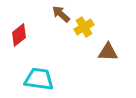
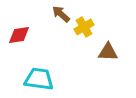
red diamond: rotated 30 degrees clockwise
